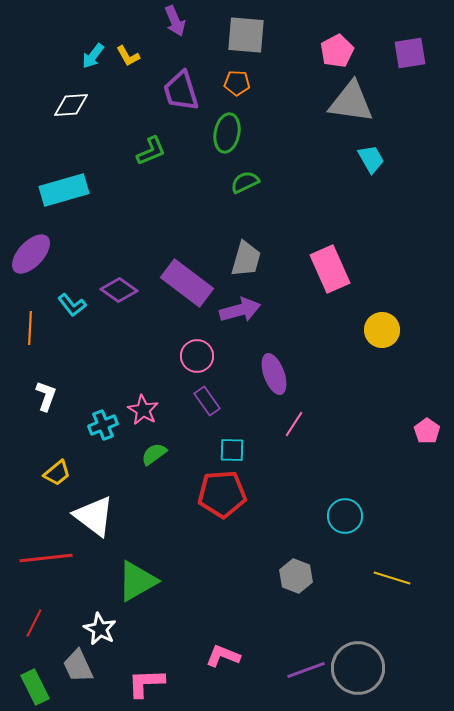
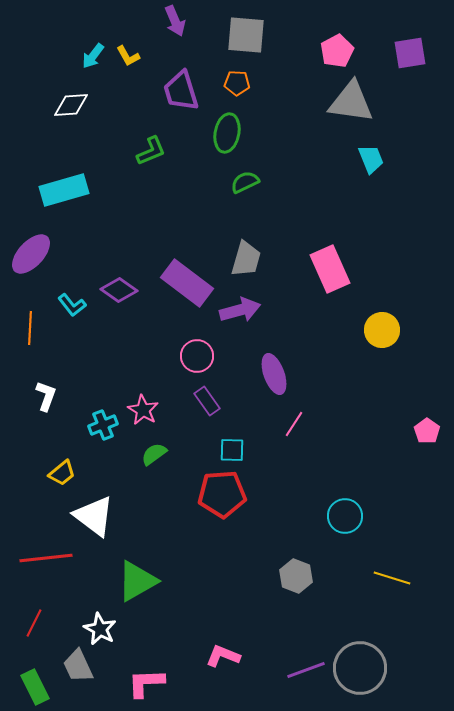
cyan trapezoid at (371, 159): rotated 8 degrees clockwise
yellow trapezoid at (57, 473): moved 5 px right
gray circle at (358, 668): moved 2 px right
